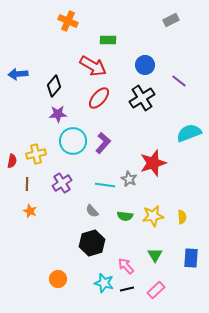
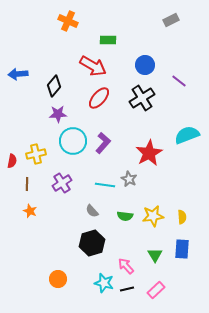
cyan semicircle: moved 2 px left, 2 px down
red star: moved 4 px left, 10 px up; rotated 12 degrees counterclockwise
blue rectangle: moved 9 px left, 9 px up
